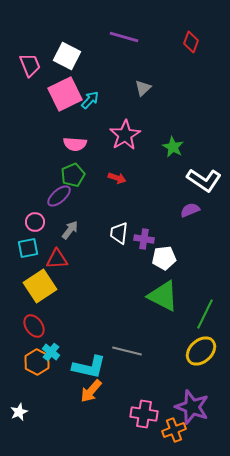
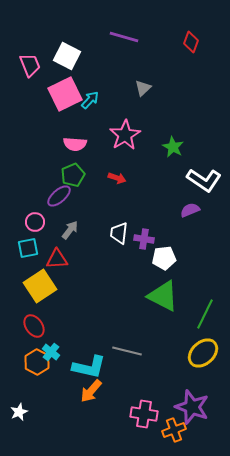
yellow ellipse: moved 2 px right, 2 px down
